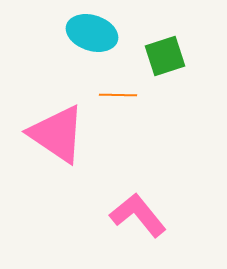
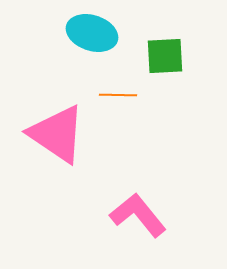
green square: rotated 15 degrees clockwise
